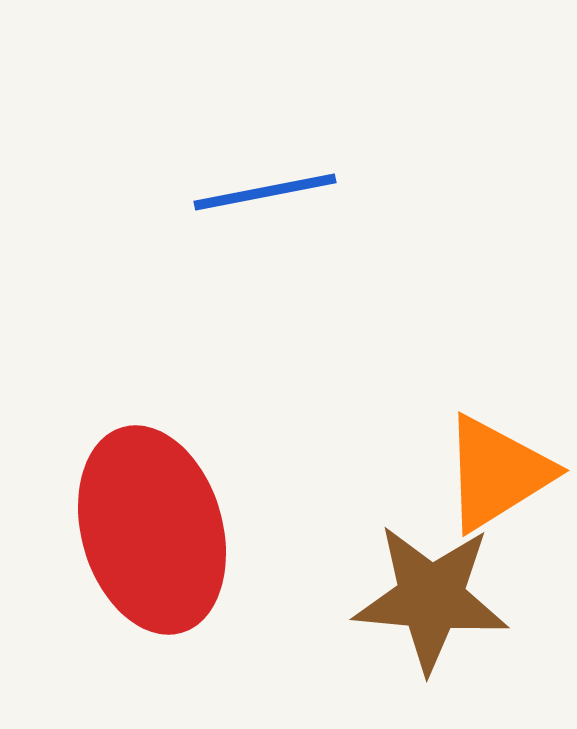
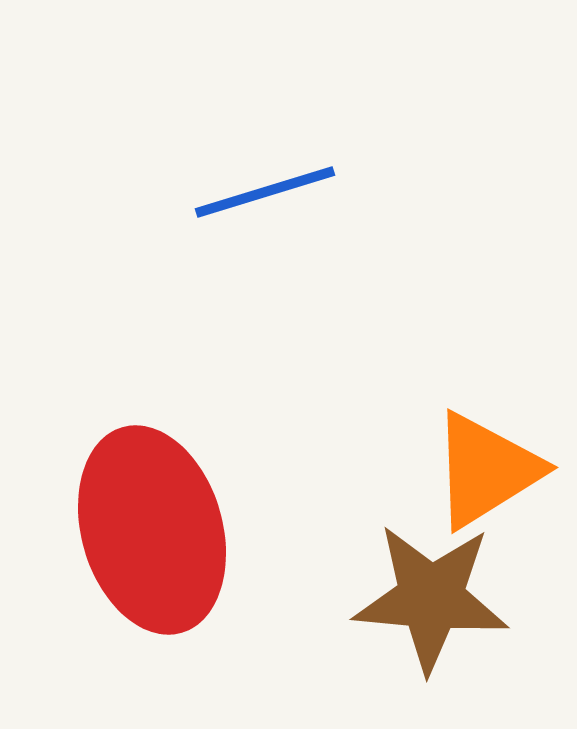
blue line: rotated 6 degrees counterclockwise
orange triangle: moved 11 px left, 3 px up
